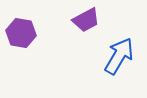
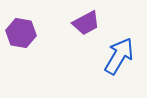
purple trapezoid: moved 3 px down
